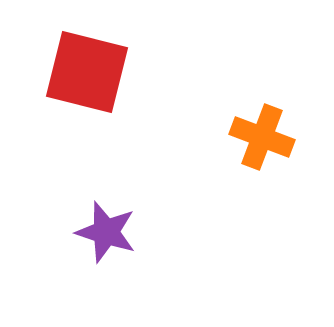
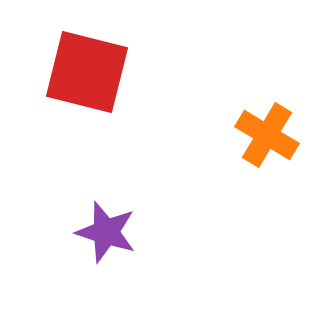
orange cross: moved 5 px right, 2 px up; rotated 10 degrees clockwise
